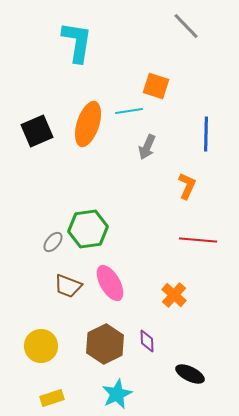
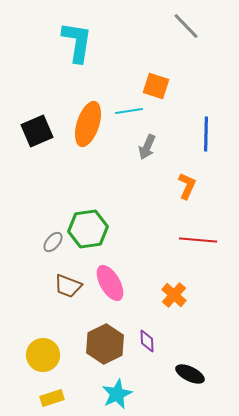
yellow circle: moved 2 px right, 9 px down
